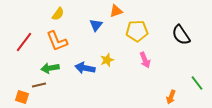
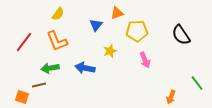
orange triangle: moved 1 px right, 2 px down
yellow star: moved 3 px right, 9 px up
